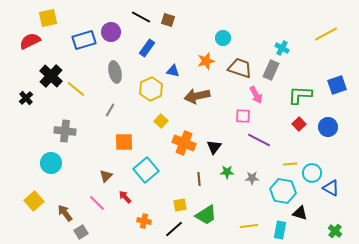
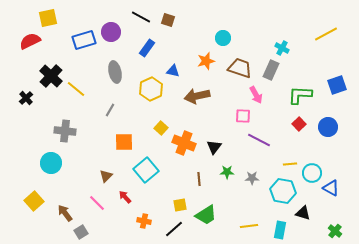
yellow square at (161, 121): moved 7 px down
black triangle at (300, 213): moved 3 px right
